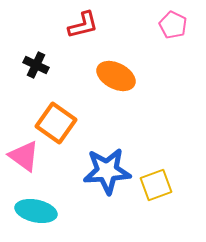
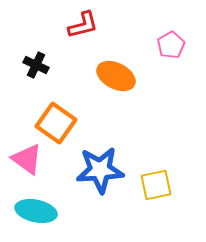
pink pentagon: moved 2 px left, 20 px down; rotated 16 degrees clockwise
pink triangle: moved 3 px right, 3 px down
blue star: moved 7 px left, 1 px up
yellow square: rotated 8 degrees clockwise
